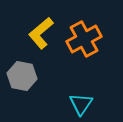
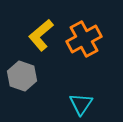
yellow L-shape: moved 2 px down
gray hexagon: rotated 8 degrees clockwise
